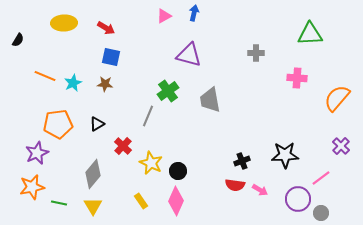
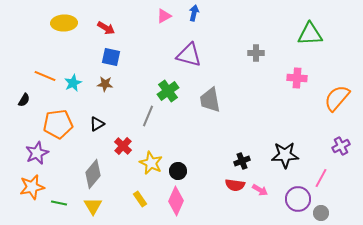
black semicircle: moved 6 px right, 60 px down
purple cross: rotated 18 degrees clockwise
pink line: rotated 24 degrees counterclockwise
yellow rectangle: moved 1 px left, 2 px up
